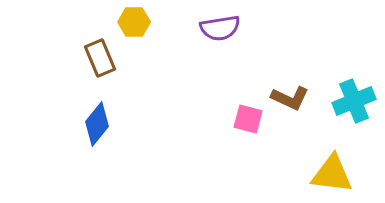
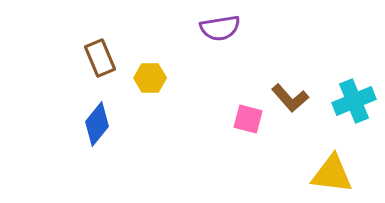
yellow hexagon: moved 16 px right, 56 px down
brown L-shape: rotated 24 degrees clockwise
